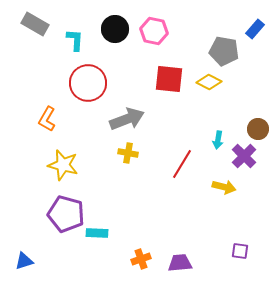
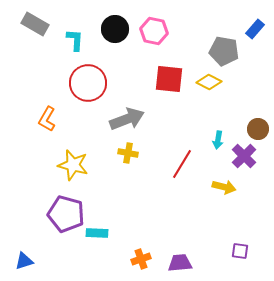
yellow star: moved 10 px right
